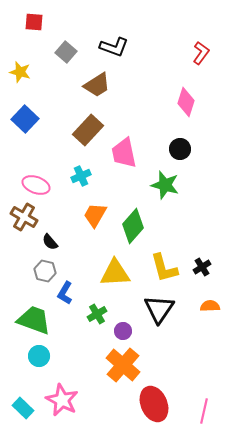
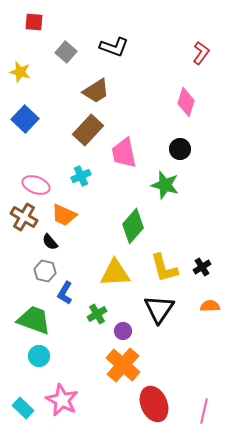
brown trapezoid: moved 1 px left, 6 px down
orange trapezoid: moved 31 px left; rotated 96 degrees counterclockwise
